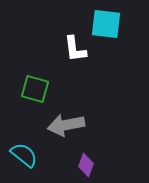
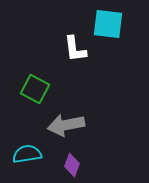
cyan square: moved 2 px right
green square: rotated 12 degrees clockwise
cyan semicircle: moved 3 px right, 1 px up; rotated 48 degrees counterclockwise
purple diamond: moved 14 px left
